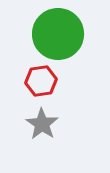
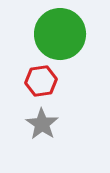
green circle: moved 2 px right
